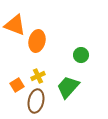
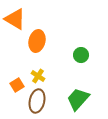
orange triangle: moved 6 px up; rotated 10 degrees clockwise
yellow cross: rotated 32 degrees counterclockwise
green trapezoid: moved 10 px right, 12 px down
brown ellipse: moved 1 px right
